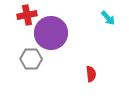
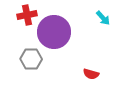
cyan arrow: moved 5 px left
purple circle: moved 3 px right, 1 px up
red semicircle: rotated 112 degrees clockwise
